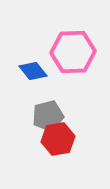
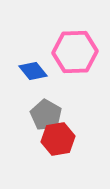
pink hexagon: moved 2 px right
gray pentagon: moved 2 px left, 1 px up; rotated 28 degrees counterclockwise
